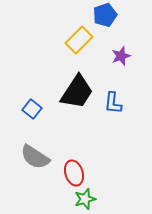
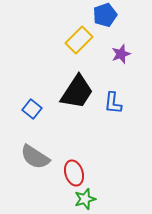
purple star: moved 2 px up
